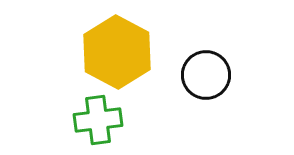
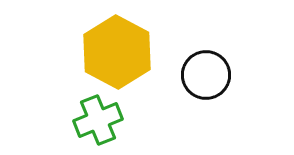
green cross: rotated 15 degrees counterclockwise
